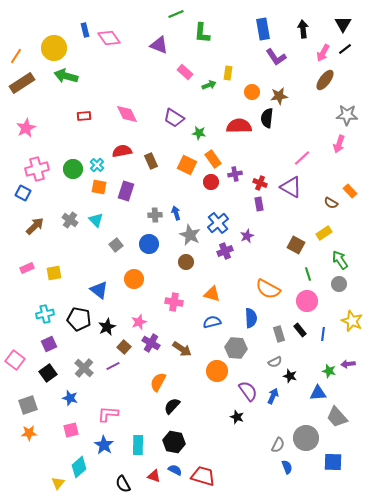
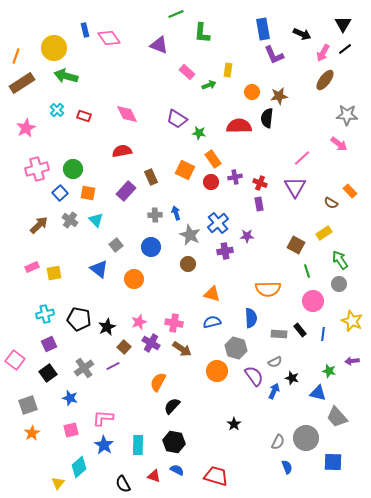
black arrow at (303, 29): moved 1 px left, 5 px down; rotated 120 degrees clockwise
orange line at (16, 56): rotated 14 degrees counterclockwise
purple L-shape at (276, 57): moved 2 px left, 2 px up; rotated 10 degrees clockwise
pink rectangle at (185, 72): moved 2 px right
yellow rectangle at (228, 73): moved 3 px up
red rectangle at (84, 116): rotated 24 degrees clockwise
purple trapezoid at (174, 118): moved 3 px right, 1 px down
pink arrow at (339, 144): rotated 72 degrees counterclockwise
brown rectangle at (151, 161): moved 16 px down
cyan cross at (97, 165): moved 40 px left, 55 px up
orange square at (187, 165): moved 2 px left, 5 px down
purple cross at (235, 174): moved 3 px down
orange square at (99, 187): moved 11 px left, 6 px down
purple triangle at (291, 187): moved 4 px right; rotated 30 degrees clockwise
purple rectangle at (126, 191): rotated 24 degrees clockwise
blue square at (23, 193): moved 37 px right; rotated 21 degrees clockwise
brown arrow at (35, 226): moved 4 px right, 1 px up
purple star at (247, 236): rotated 24 degrees clockwise
blue circle at (149, 244): moved 2 px right, 3 px down
purple cross at (225, 251): rotated 14 degrees clockwise
brown circle at (186, 262): moved 2 px right, 2 px down
pink rectangle at (27, 268): moved 5 px right, 1 px up
green line at (308, 274): moved 1 px left, 3 px up
orange semicircle at (268, 289): rotated 30 degrees counterclockwise
blue triangle at (99, 290): moved 21 px up
pink circle at (307, 301): moved 6 px right
pink cross at (174, 302): moved 21 px down
gray rectangle at (279, 334): rotated 70 degrees counterclockwise
gray hexagon at (236, 348): rotated 10 degrees clockwise
purple arrow at (348, 364): moved 4 px right, 3 px up
gray cross at (84, 368): rotated 12 degrees clockwise
black star at (290, 376): moved 2 px right, 2 px down
purple semicircle at (248, 391): moved 6 px right, 15 px up
blue triangle at (318, 393): rotated 18 degrees clockwise
blue arrow at (273, 396): moved 1 px right, 5 px up
pink L-shape at (108, 414): moved 5 px left, 4 px down
black star at (237, 417): moved 3 px left, 7 px down; rotated 16 degrees clockwise
orange star at (29, 433): moved 3 px right; rotated 28 degrees counterclockwise
gray semicircle at (278, 445): moved 3 px up
blue semicircle at (175, 470): moved 2 px right
red trapezoid at (203, 476): moved 13 px right
